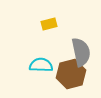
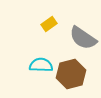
yellow rectangle: rotated 21 degrees counterclockwise
gray semicircle: moved 2 px right, 14 px up; rotated 136 degrees clockwise
